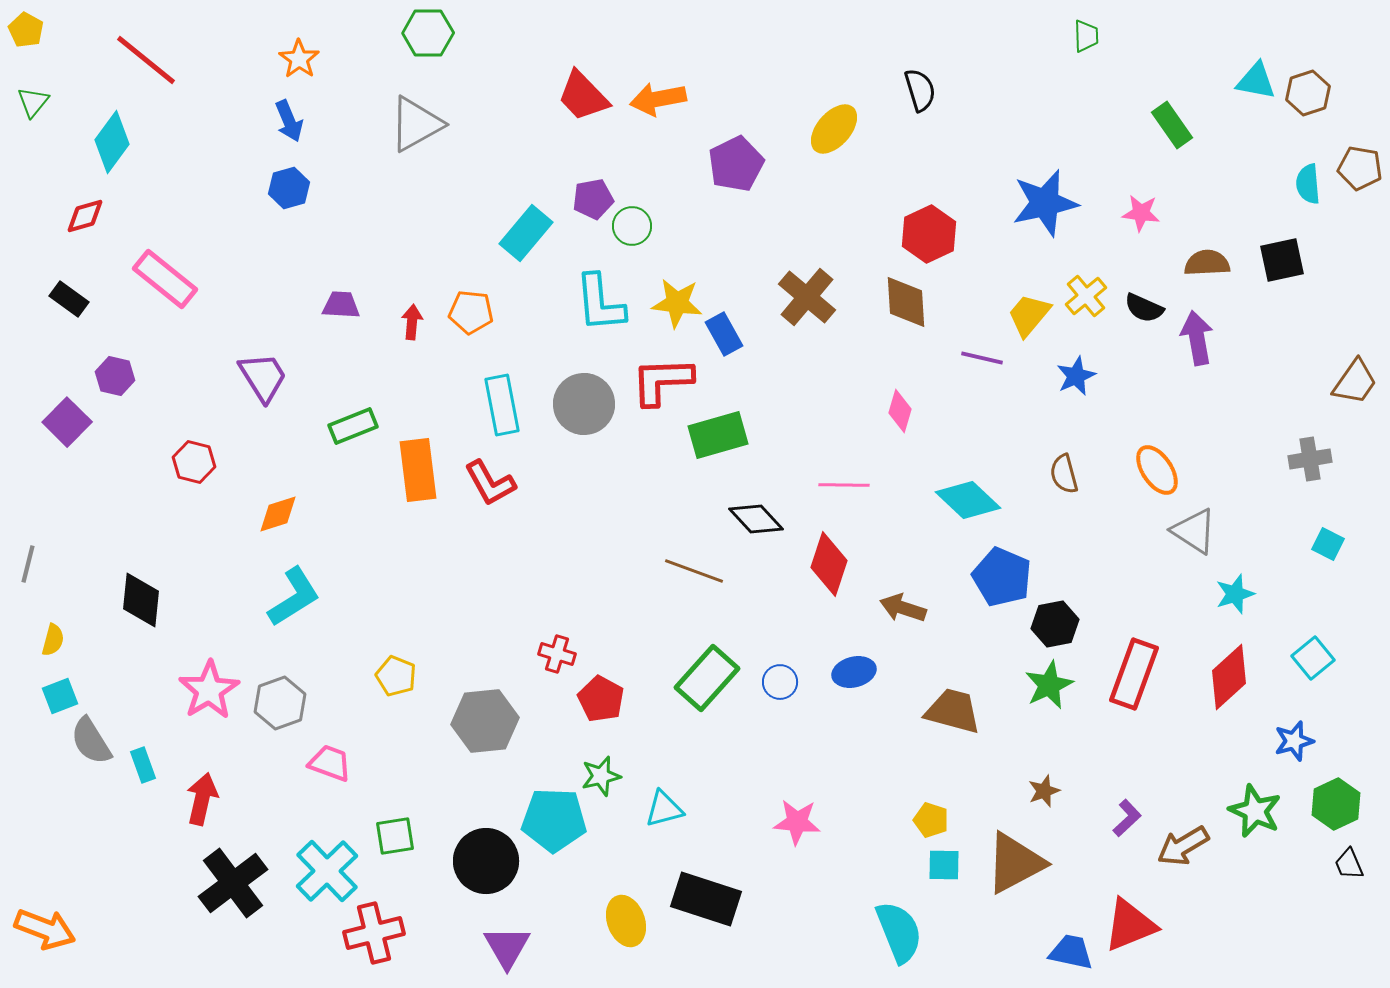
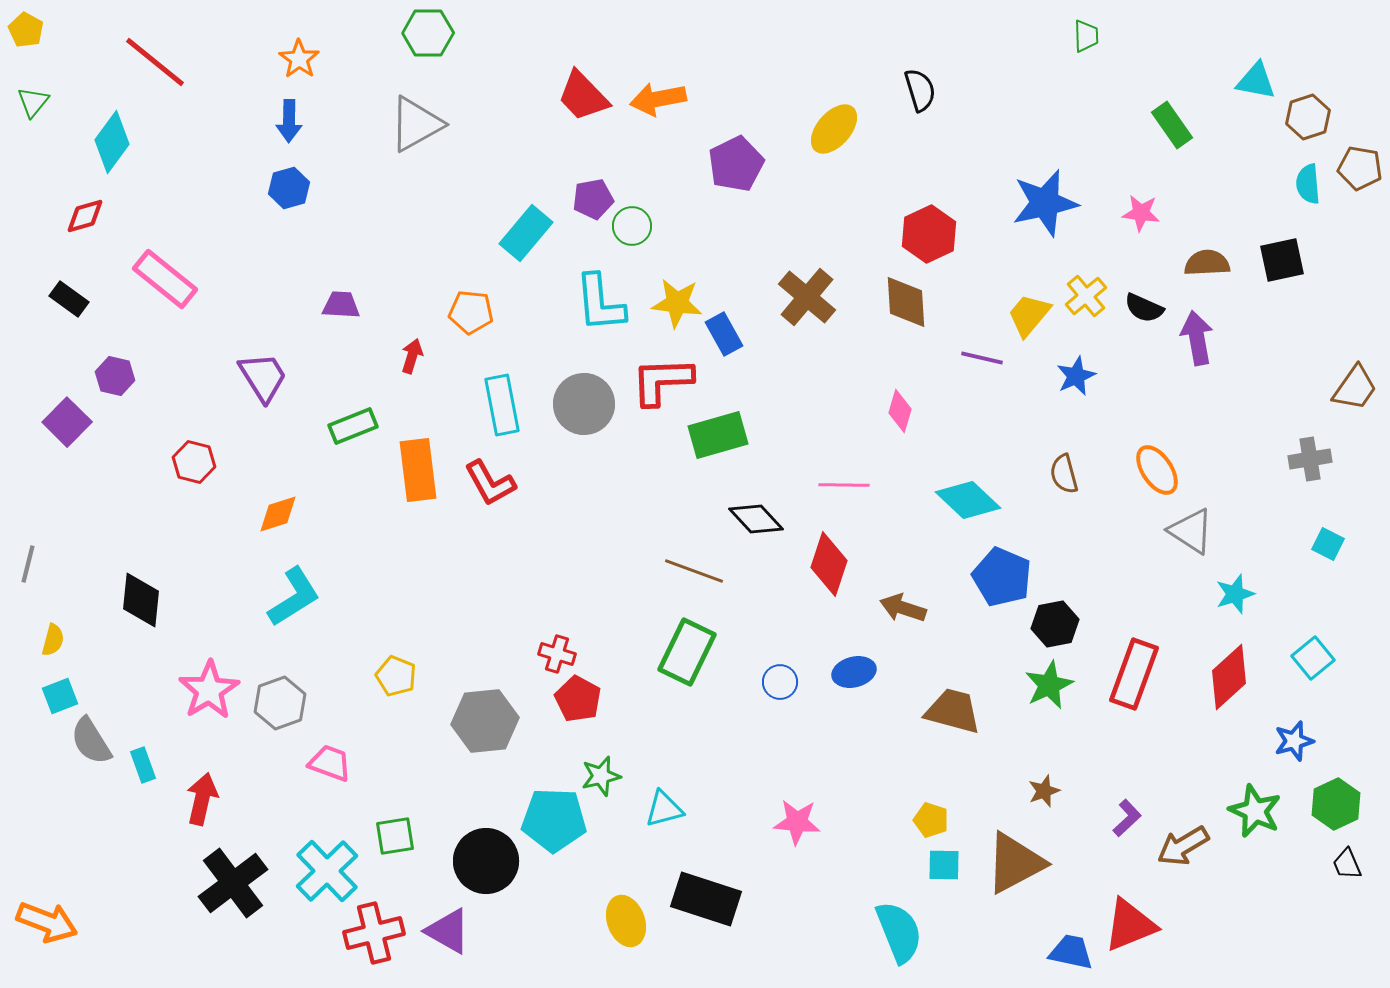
red line at (146, 60): moved 9 px right, 2 px down
brown hexagon at (1308, 93): moved 24 px down
blue arrow at (289, 121): rotated 24 degrees clockwise
red arrow at (412, 322): moved 34 px down; rotated 12 degrees clockwise
brown trapezoid at (1355, 382): moved 6 px down
gray triangle at (1194, 531): moved 3 px left
green rectangle at (707, 678): moved 20 px left, 26 px up; rotated 16 degrees counterclockwise
red pentagon at (601, 699): moved 23 px left
black trapezoid at (1349, 864): moved 2 px left
orange arrow at (45, 929): moved 2 px right, 7 px up
purple triangle at (507, 947): moved 59 px left, 16 px up; rotated 30 degrees counterclockwise
